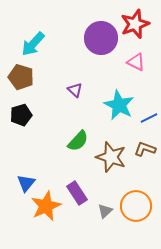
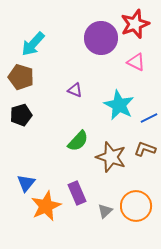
purple triangle: rotated 21 degrees counterclockwise
purple rectangle: rotated 10 degrees clockwise
